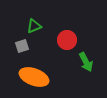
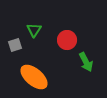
green triangle: moved 4 px down; rotated 35 degrees counterclockwise
gray square: moved 7 px left, 1 px up
orange ellipse: rotated 20 degrees clockwise
